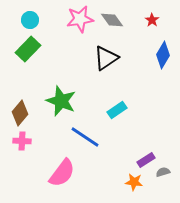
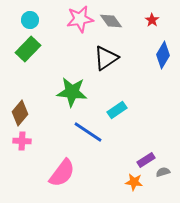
gray diamond: moved 1 px left, 1 px down
green star: moved 11 px right, 9 px up; rotated 16 degrees counterclockwise
blue line: moved 3 px right, 5 px up
